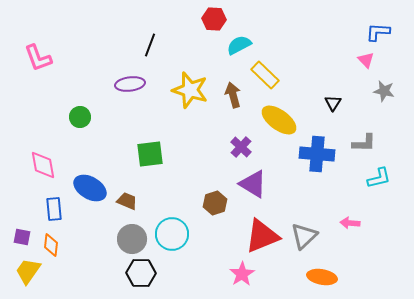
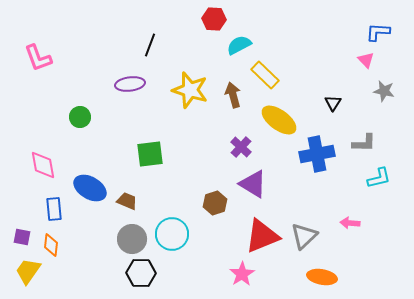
blue cross: rotated 16 degrees counterclockwise
